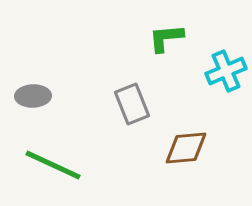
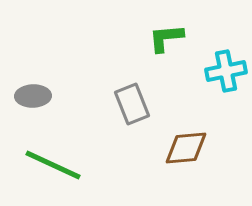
cyan cross: rotated 12 degrees clockwise
